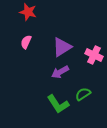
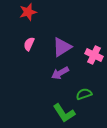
red star: rotated 30 degrees counterclockwise
pink semicircle: moved 3 px right, 2 px down
purple arrow: moved 1 px down
green semicircle: moved 1 px right; rotated 14 degrees clockwise
green L-shape: moved 6 px right, 9 px down
